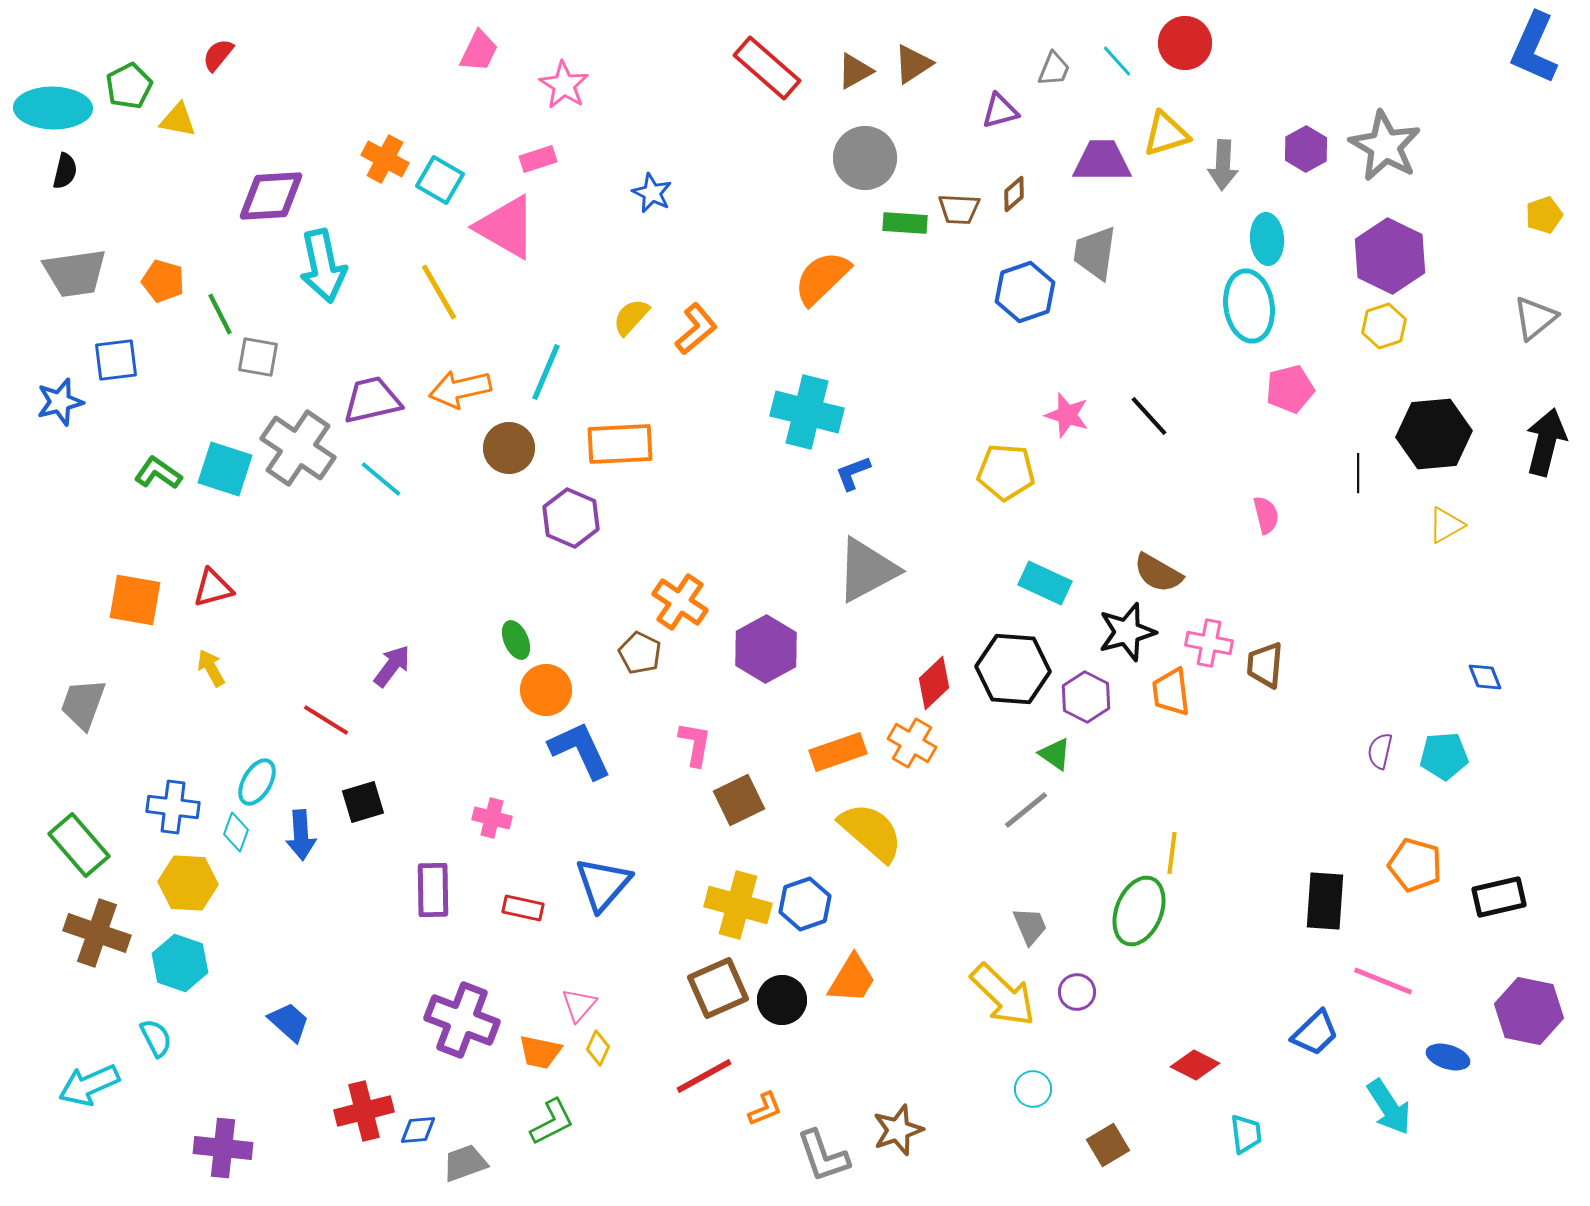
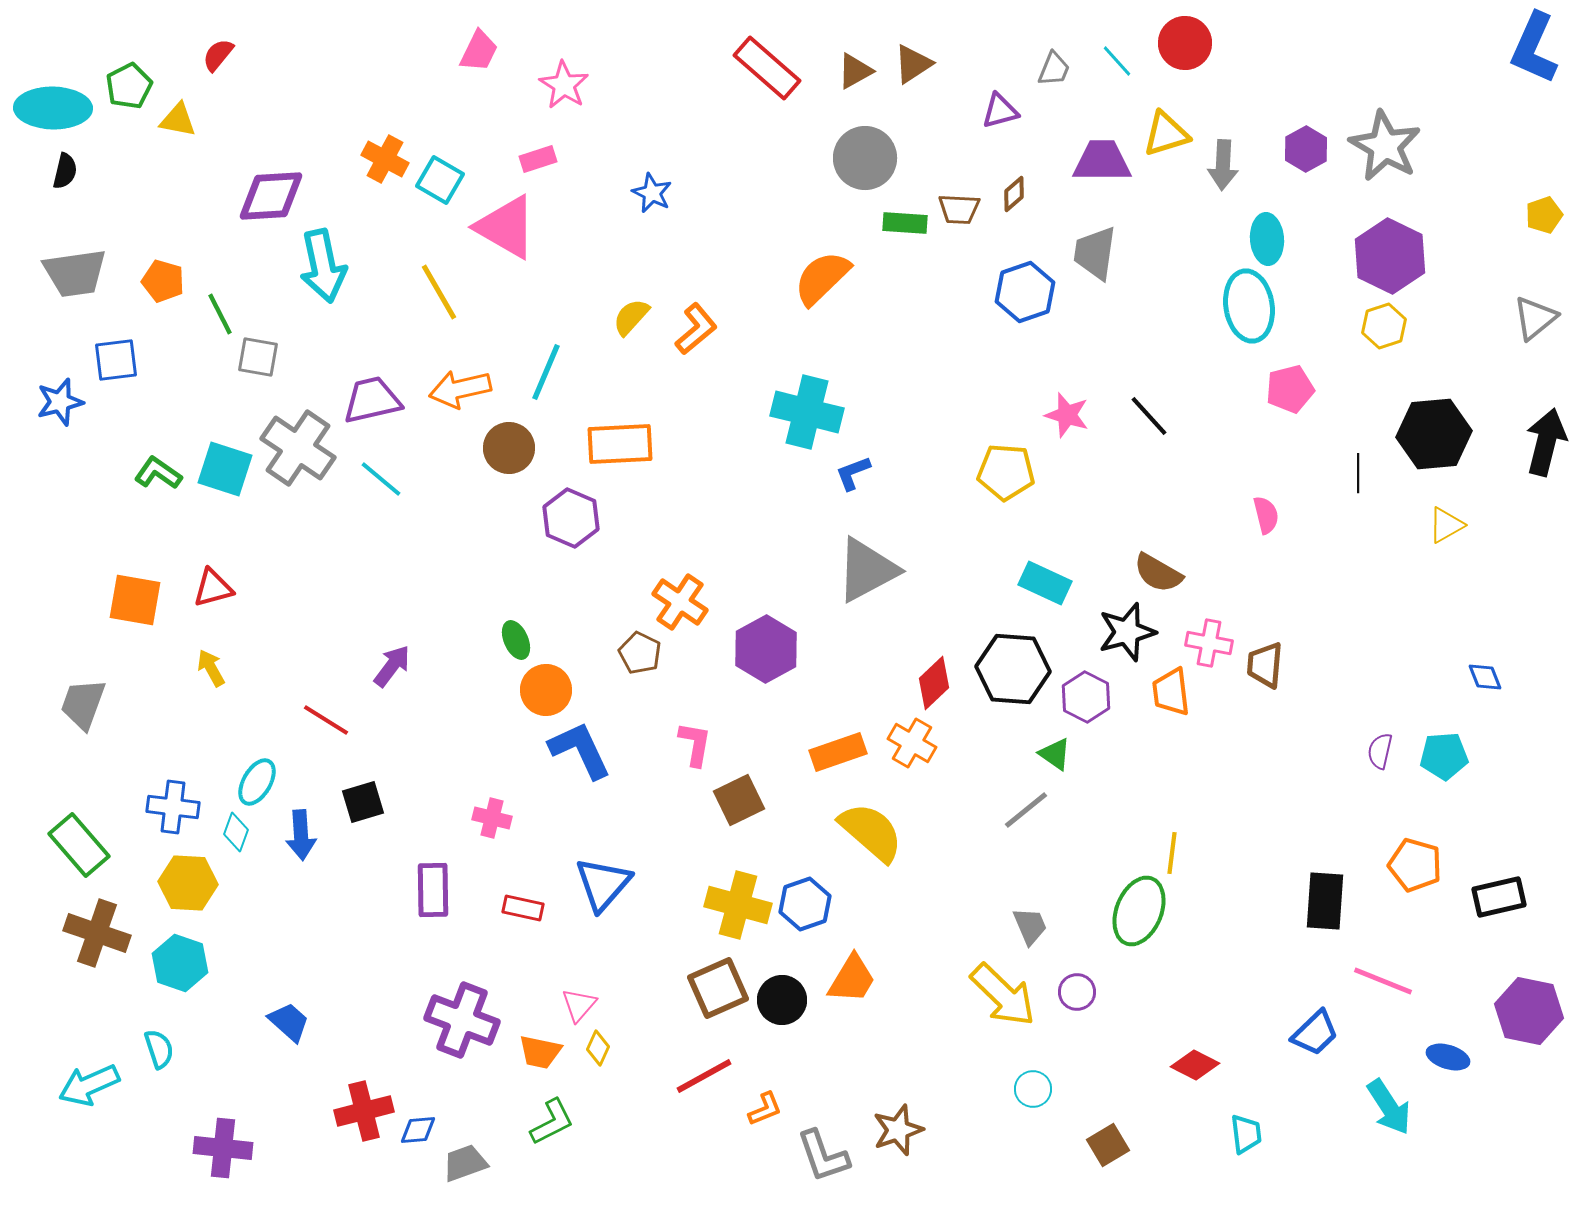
cyan semicircle at (156, 1038): moved 3 px right, 11 px down; rotated 9 degrees clockwise
